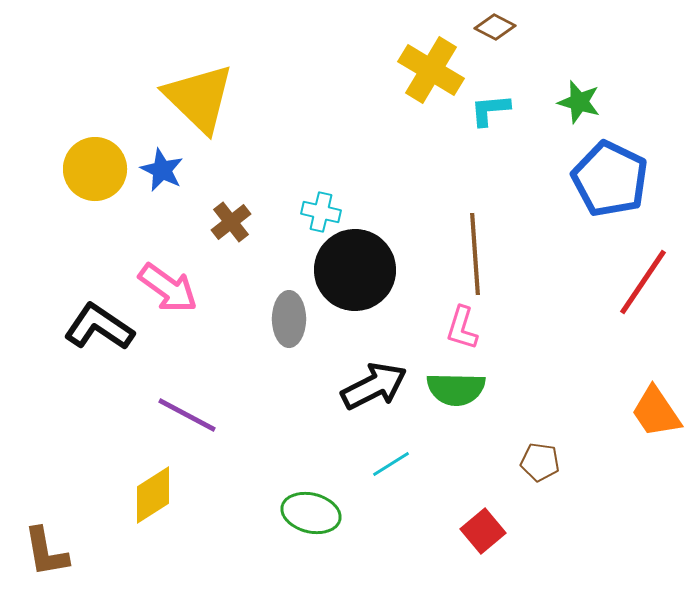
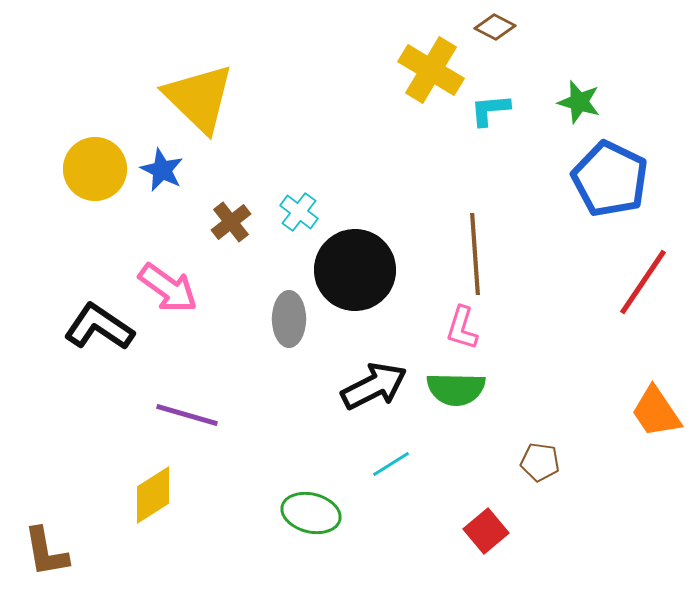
cyan cross: moved 22 px left; rotated 24 degrees clockwise
purple line: rotated 12 degrees counterclockwise
red square: moved 3 px right
